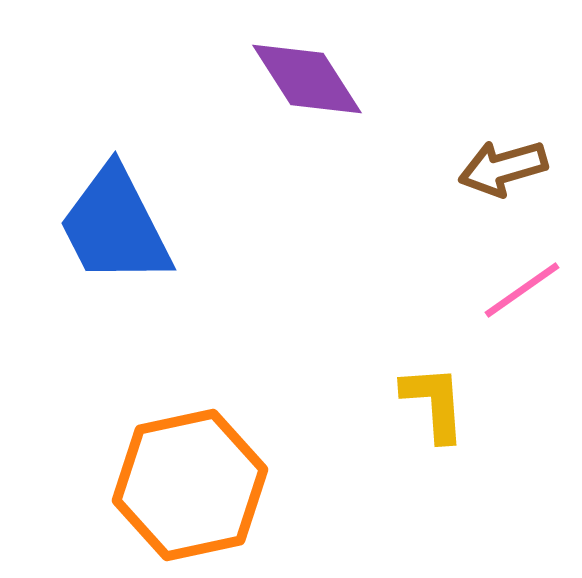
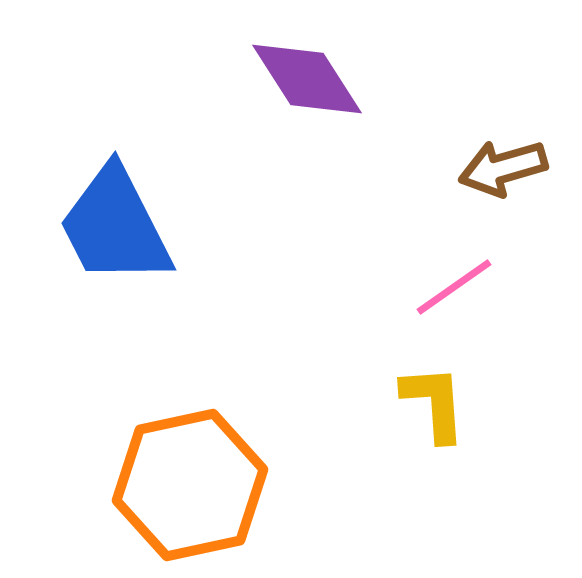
pink line: moved 68 px left, 3 px up
